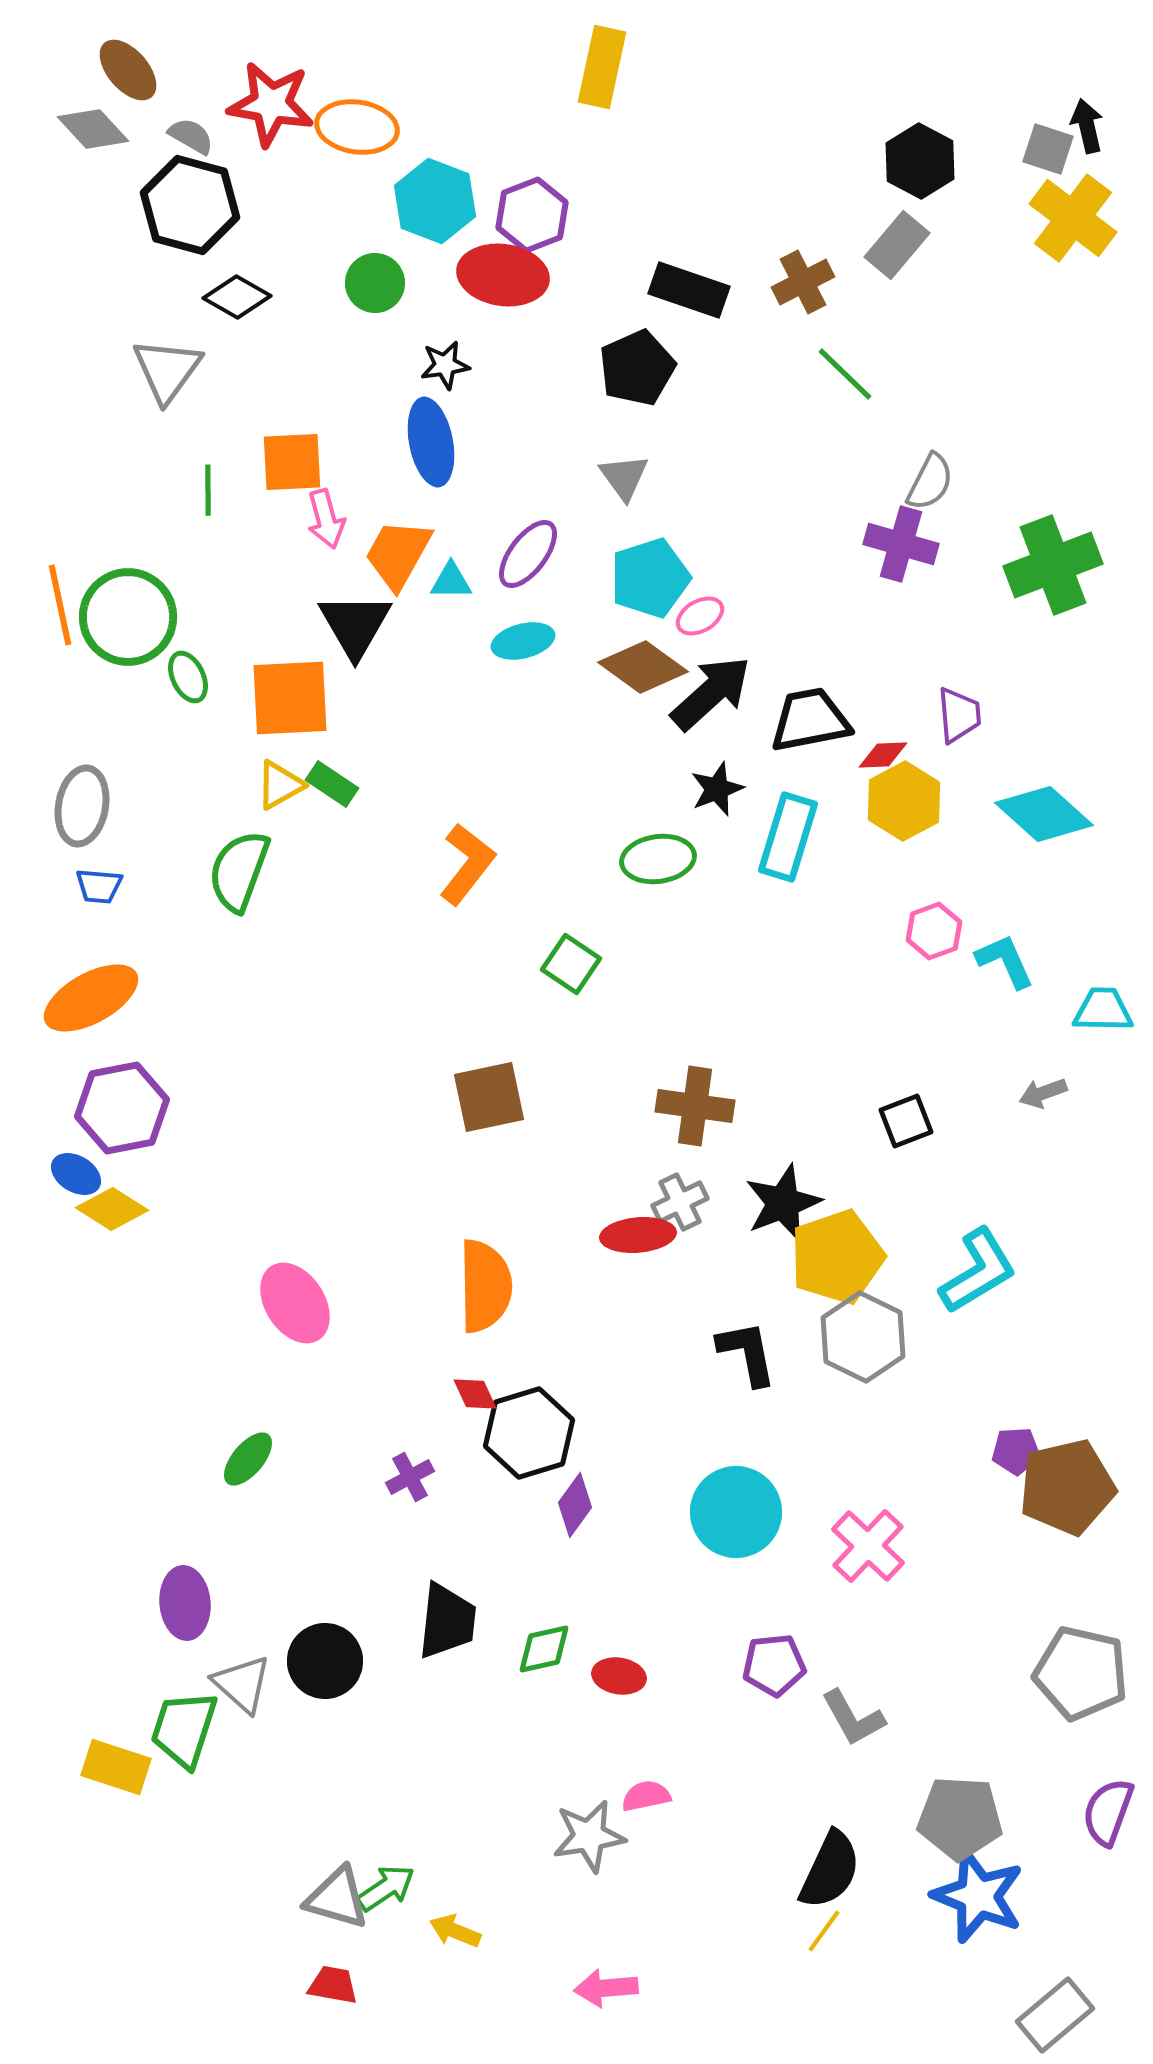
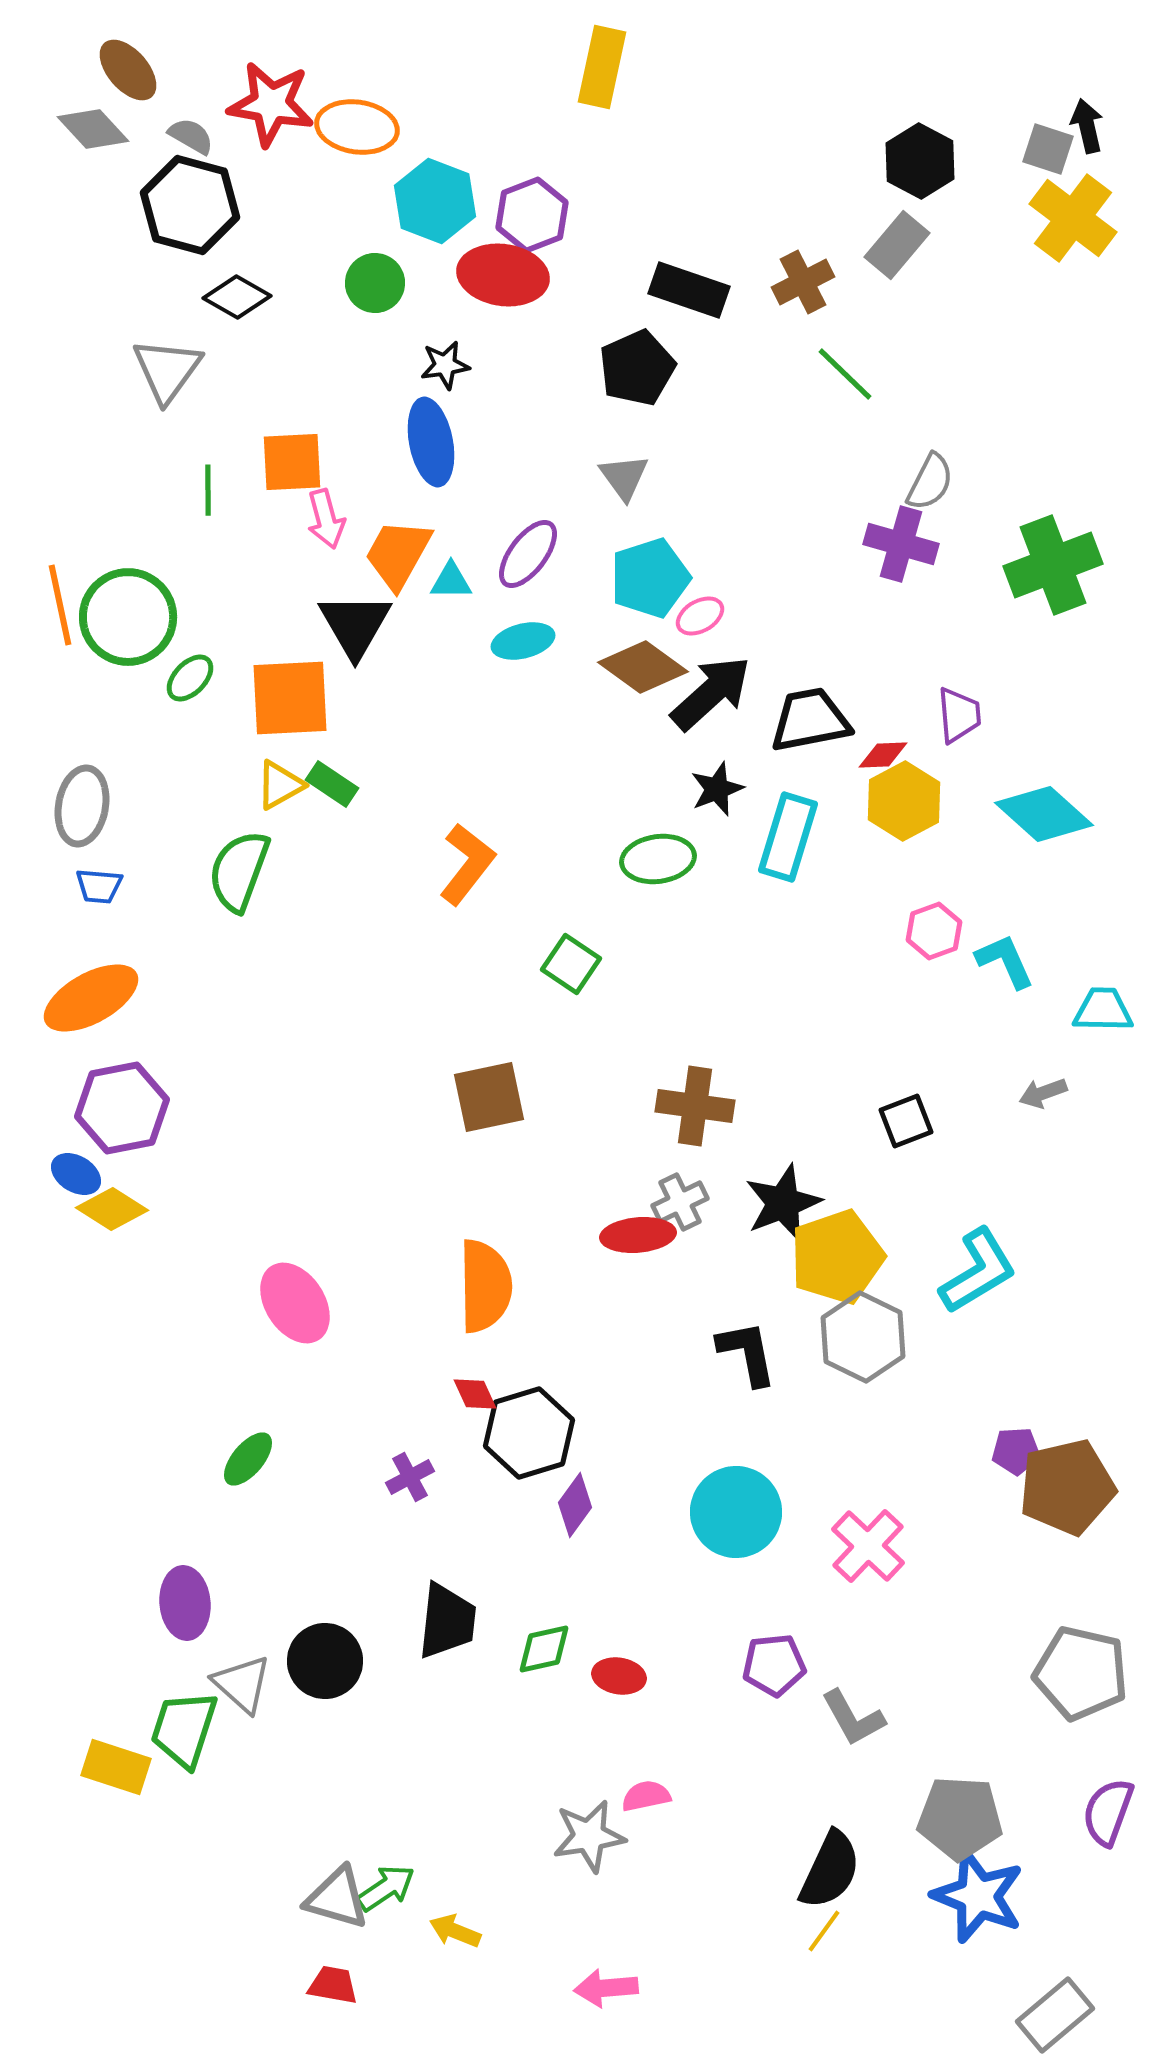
green ellipse at (188, 677): moved 2 px right, 1 px down; rotated 69 degrees clockwise
